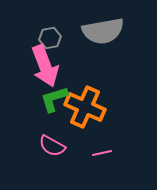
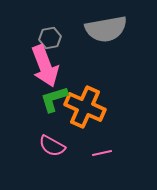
gray semicircle: moved 3 px right, 2 px up
